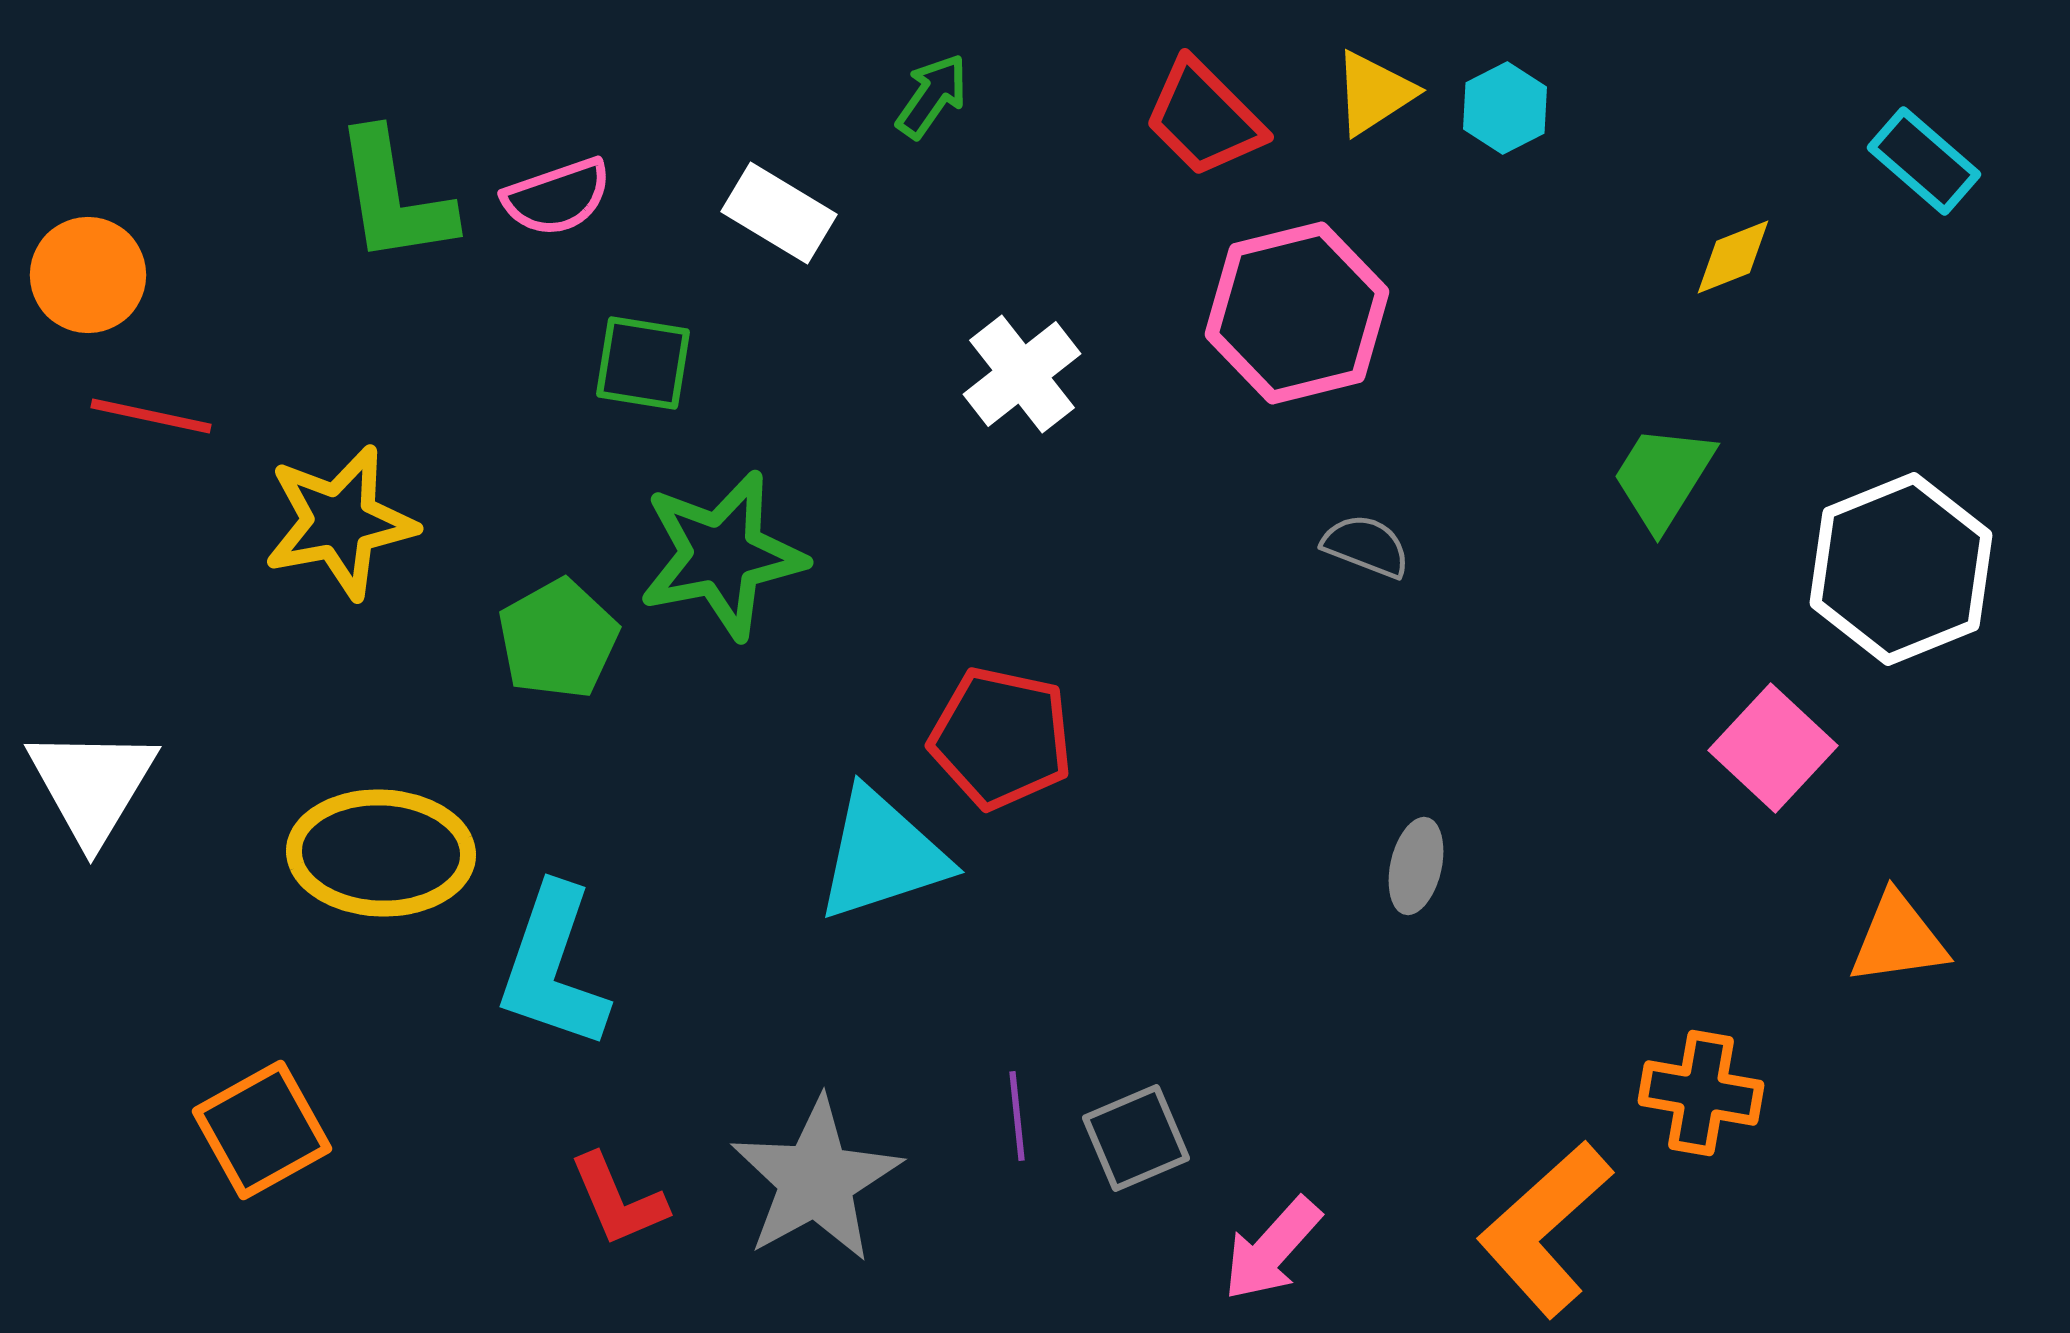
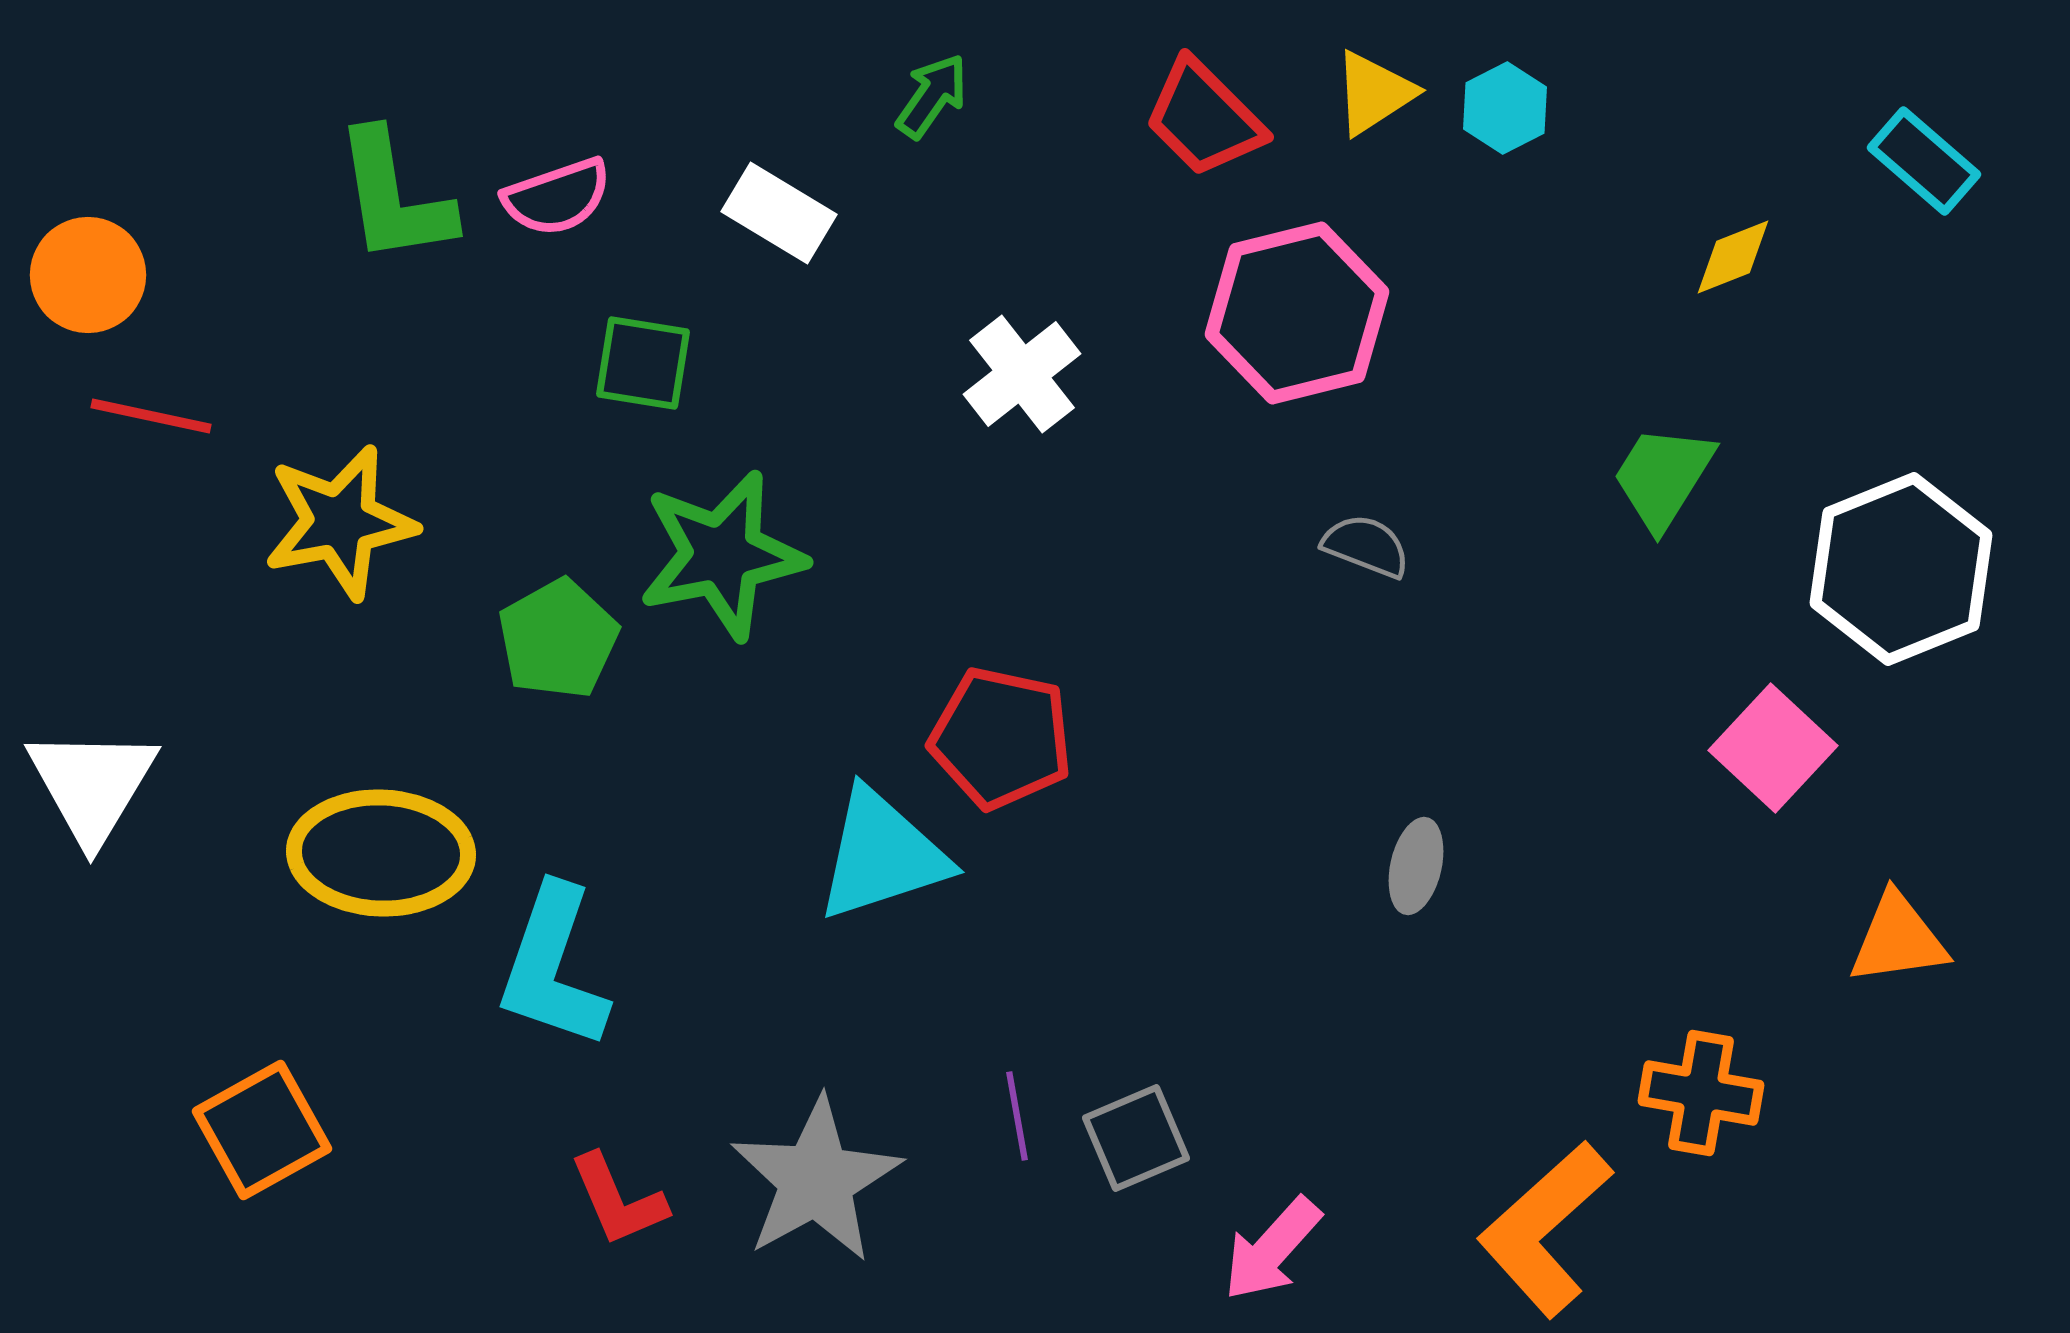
purple line: rotated 4 degrees counterclockwise
